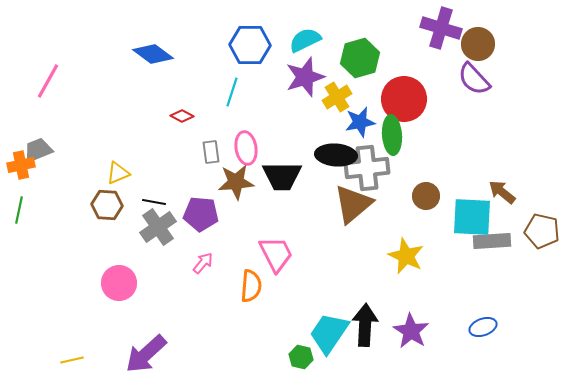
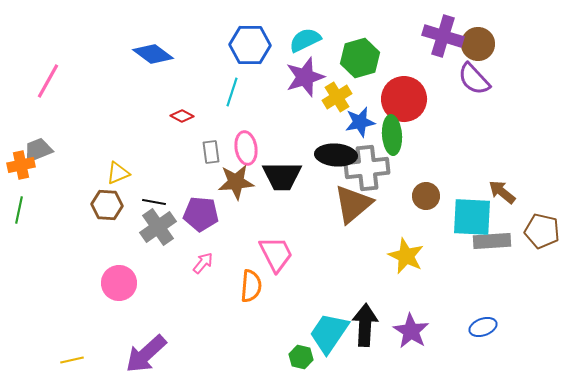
purple cross at (441, 28): moved 2 px right, 8 px down
